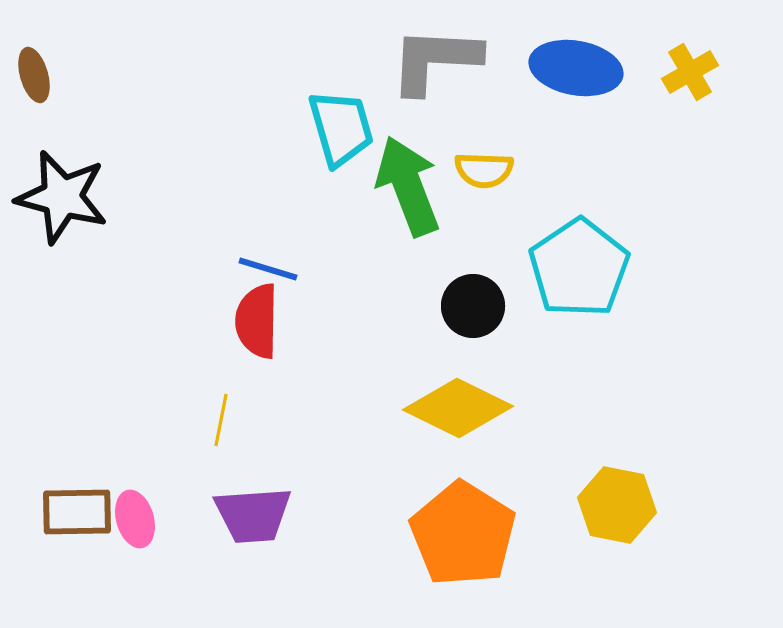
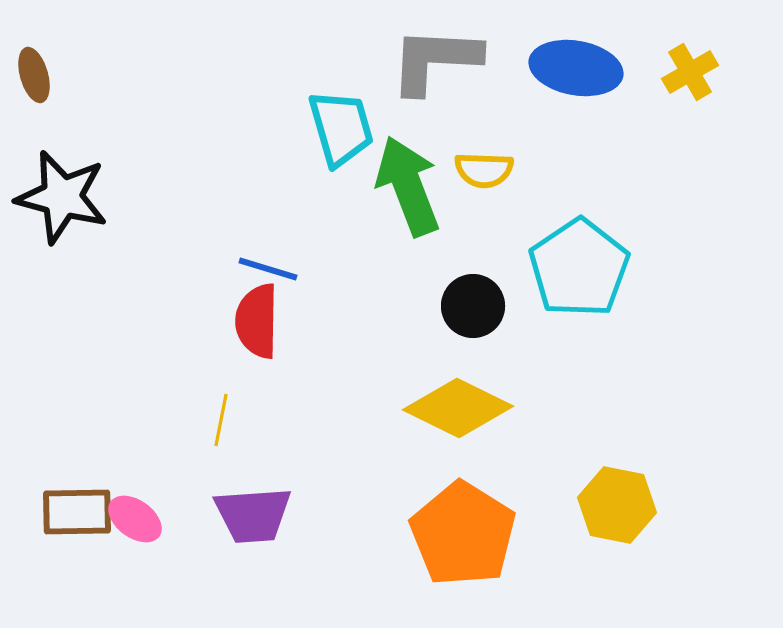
pink ellipse: rotated 38 degrees counterclockwise
